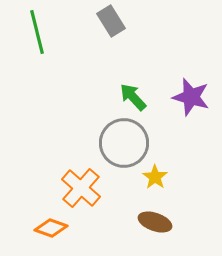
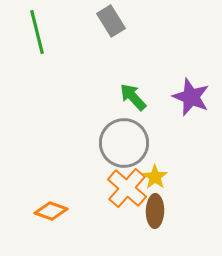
purple star: rotated 6 degrees clockwise
orange cross: moved 46 px right
brown ellipse: moved 11 px up; rotated 72 degrees clockwise
orange diamond: moved 17 px up
